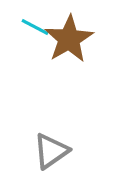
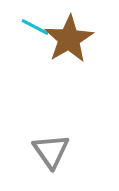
gray triangle: rotated 30 degrees counterclockwise
